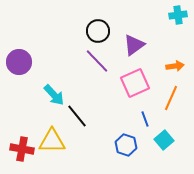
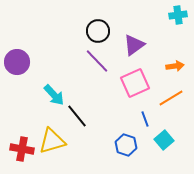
purple circle: moved 2 px left
orange line: rotated 35 degrees clockwise
yellow triangle: rotated 16 degrees counterclockwise
